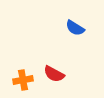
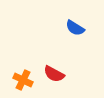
orange cross: rotated 36 degrees clockwise
